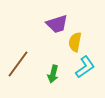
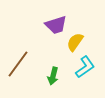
purple trapezoid: moved 1 px left, 1 px down
yellow semicircle: rotated 24 degrees clockwise
green arrow: moved 2 px down
